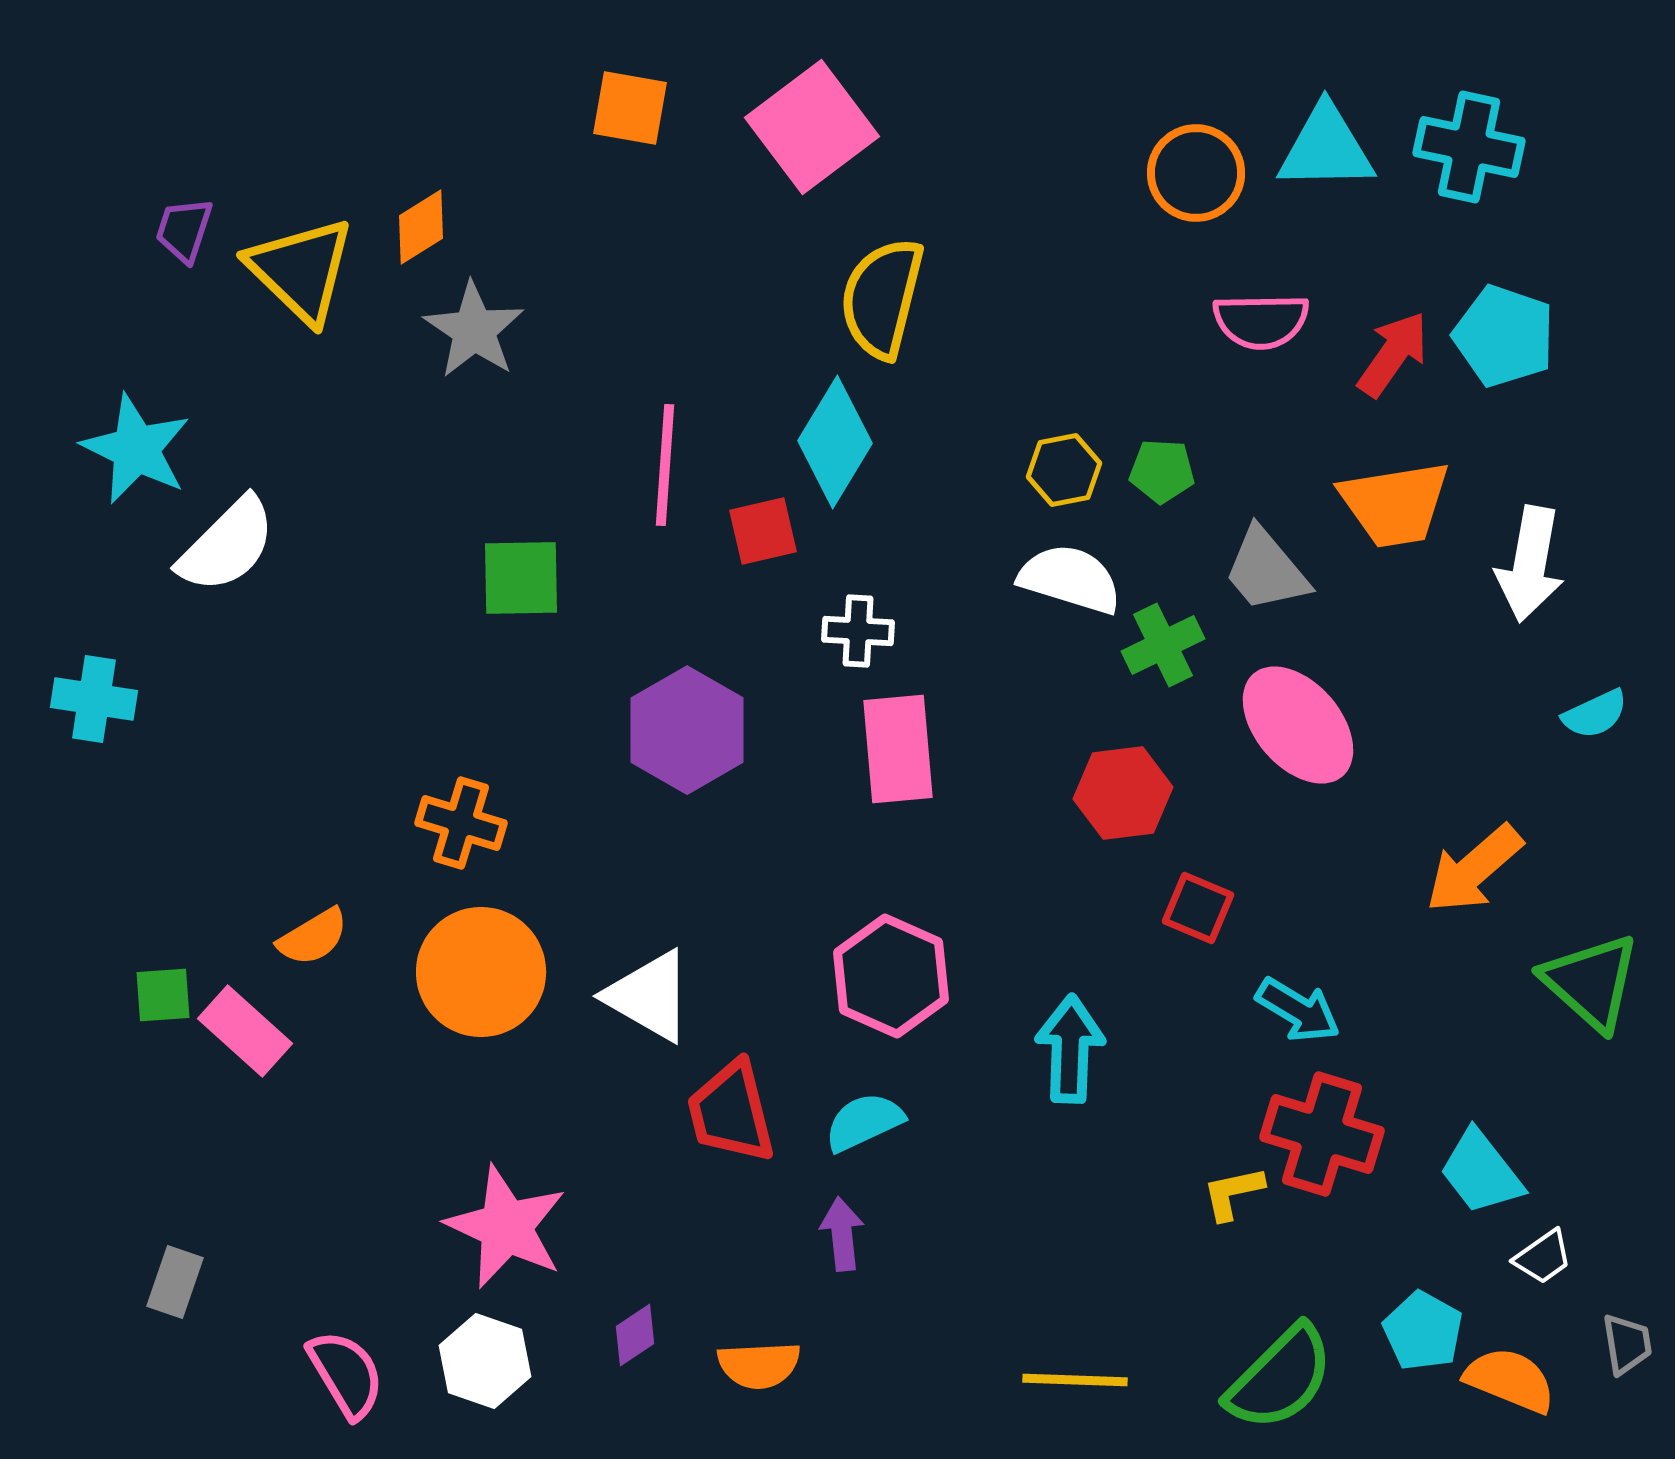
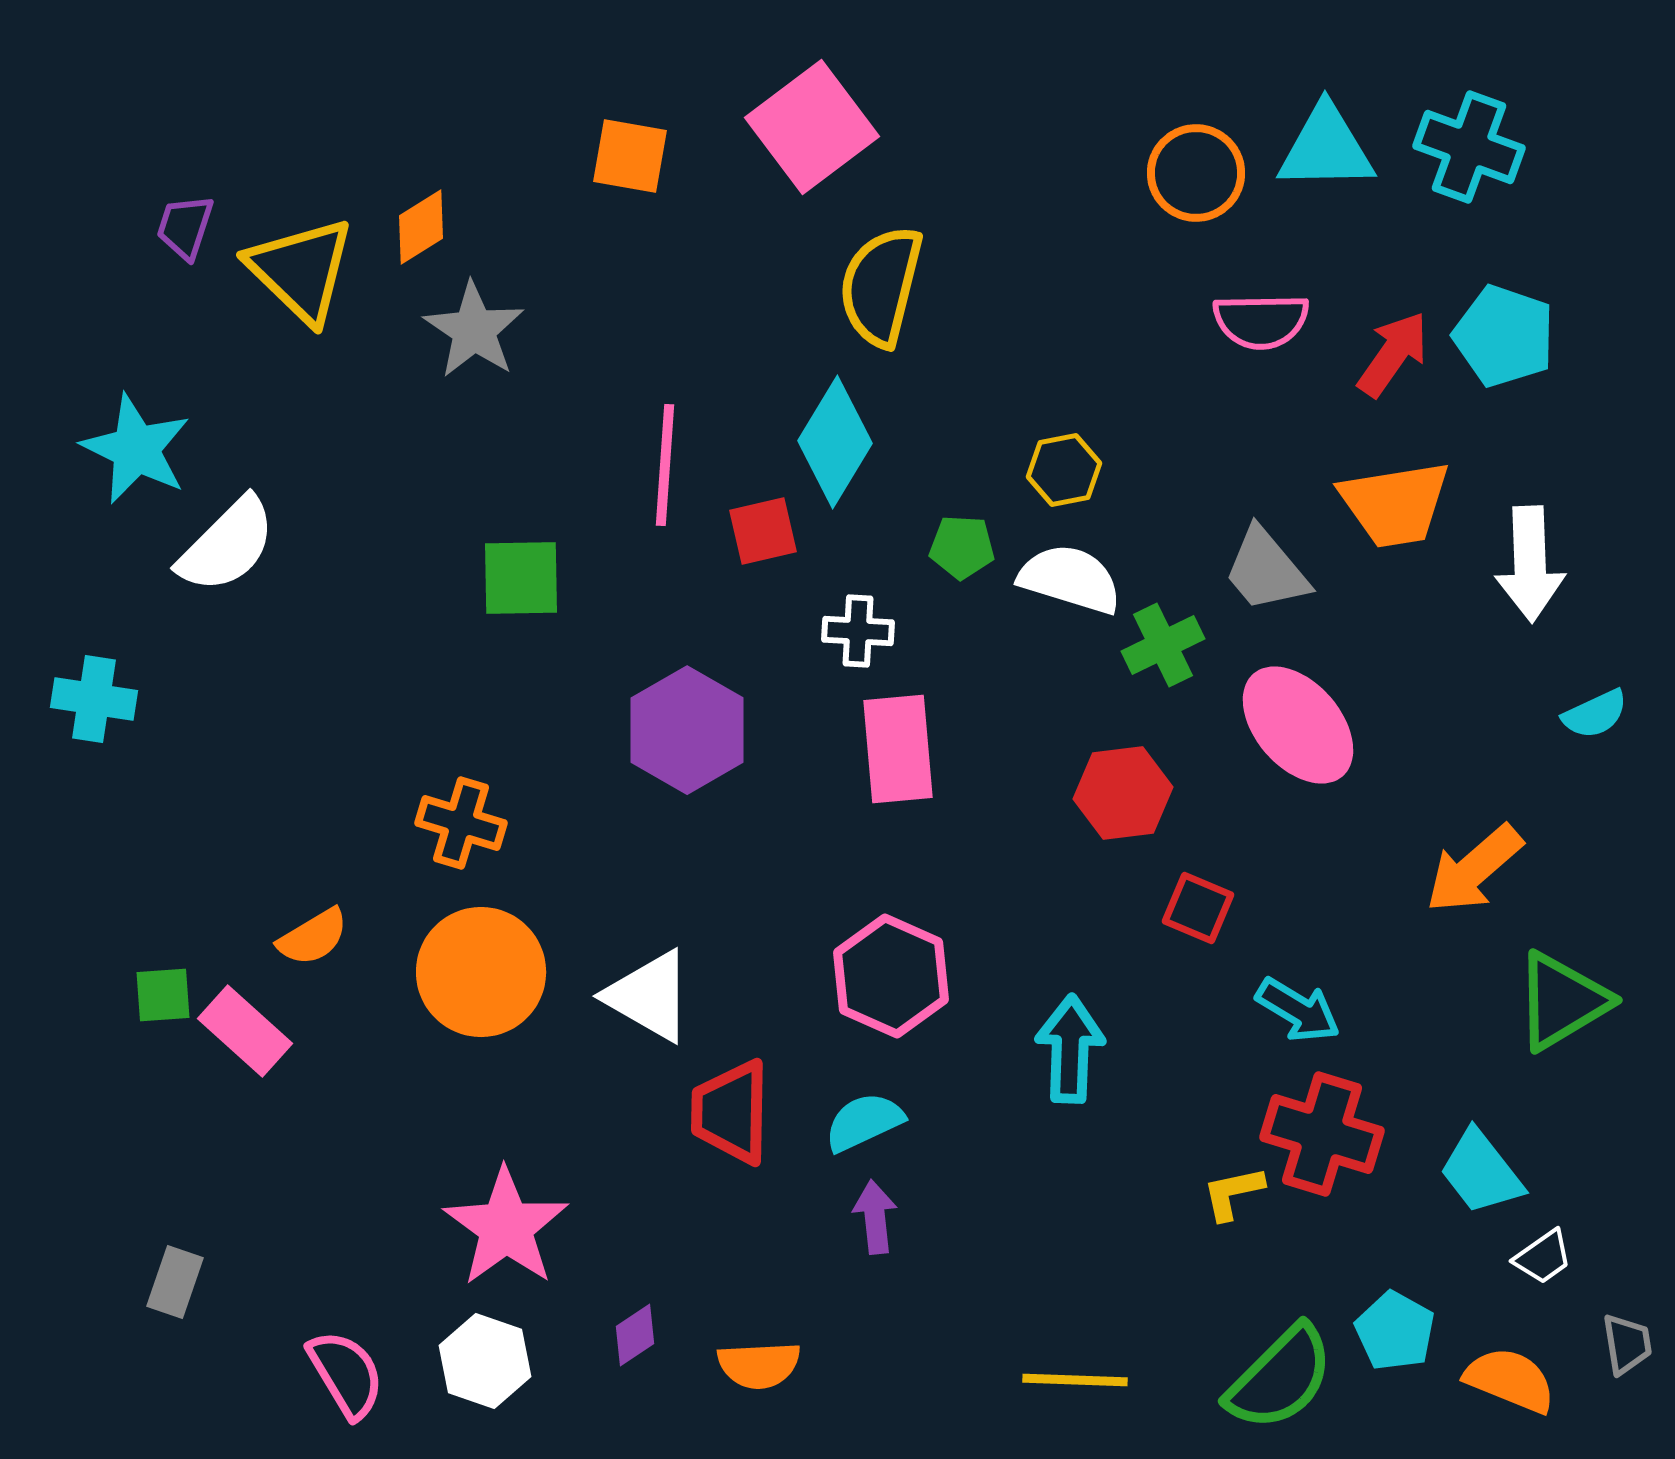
orange square at (630, 108): moved 48 px down
cyan cross at (1469, 147): rotated 8 degrees clockwise
purple trapezoid at (184, 230): moved 1 px right, 3 px up
yellow semicircle at (882, 298): moved 1 px left, 12 px up
green pentagon at (1162, 471): moved 200 px left, 76 px down
white arrow at (1530, 564): rotated 12 degrees counterclockwise
green triangle at (1591, 982): moved 29 px left, 19 px down; rotated 47 degrees clockwise
red trapezoid at (731, 1112): rotated 15 degrees clockwise
pink star at (506, 1227): rotated 11 degrees clockwise
purple arrow at (842, 1234): moved 33 px right, 17 px up
cyan pentagon at (1423, 1331): moved 28 px left
